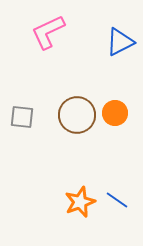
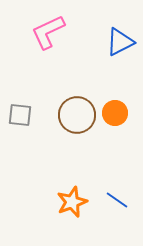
gray square: moved 2 px left, 2 px up
orange star: moved 8 px left
